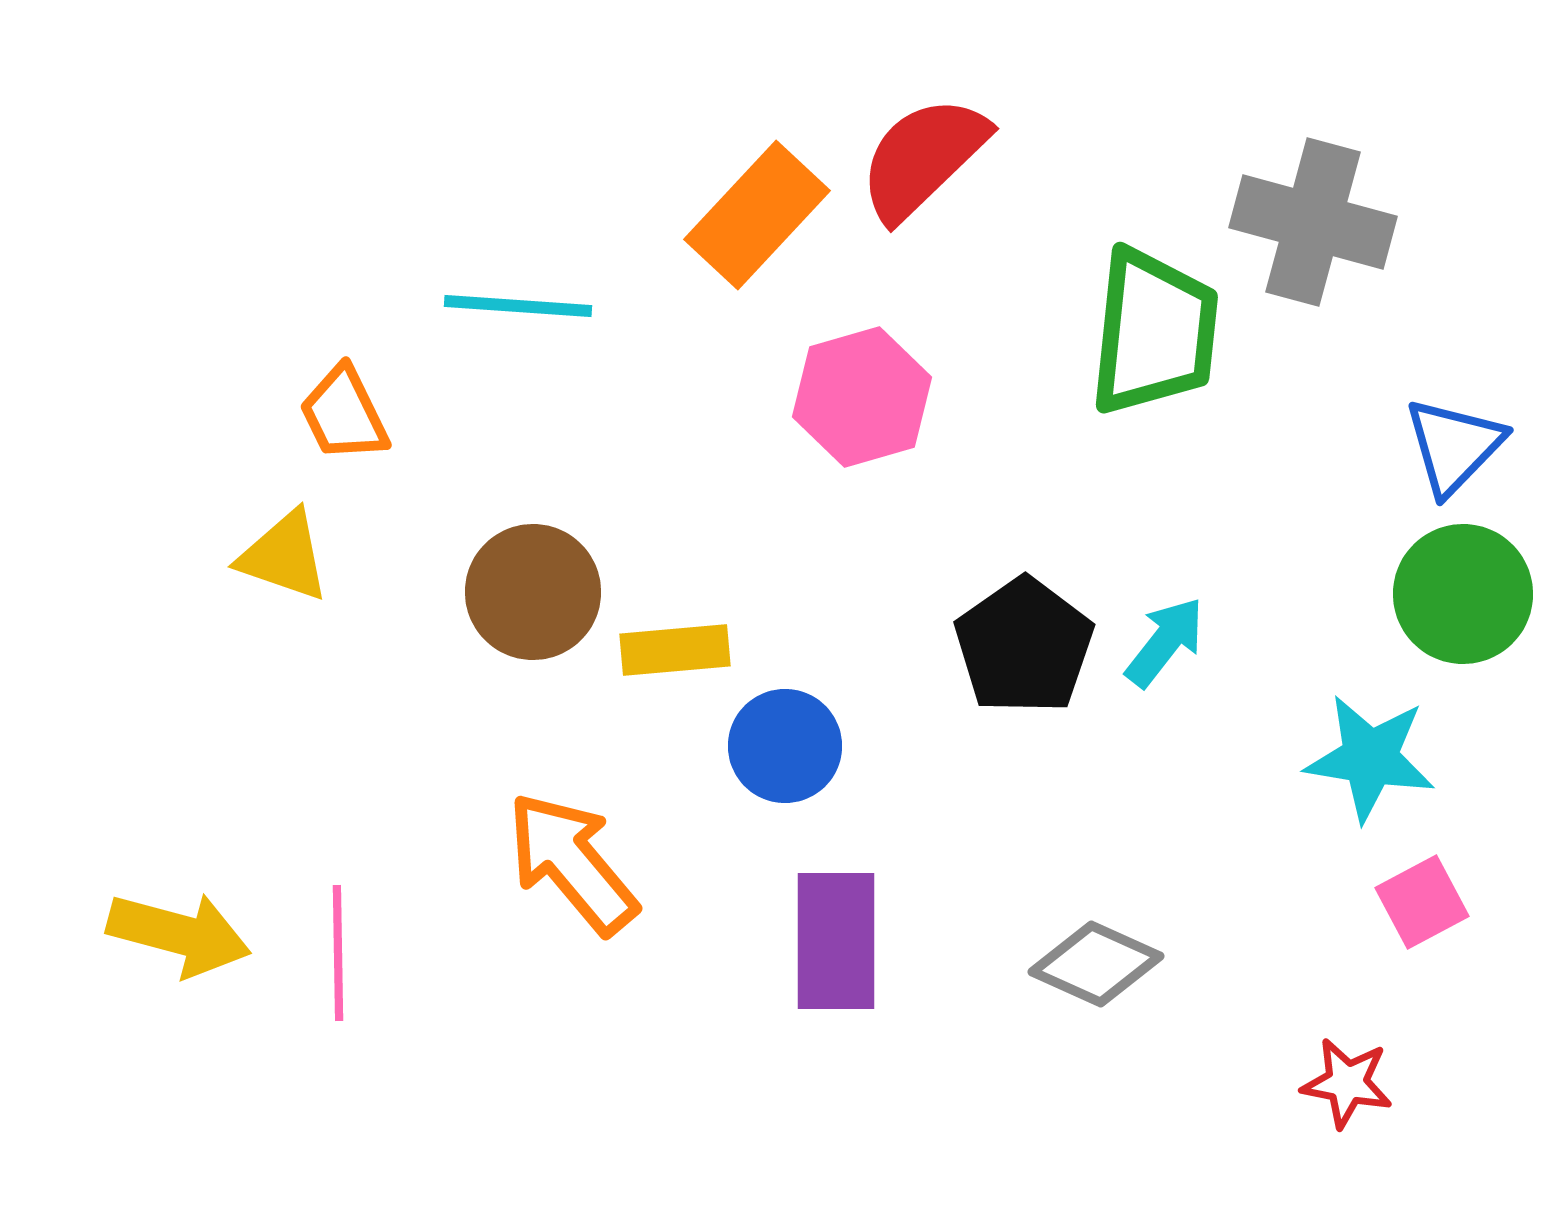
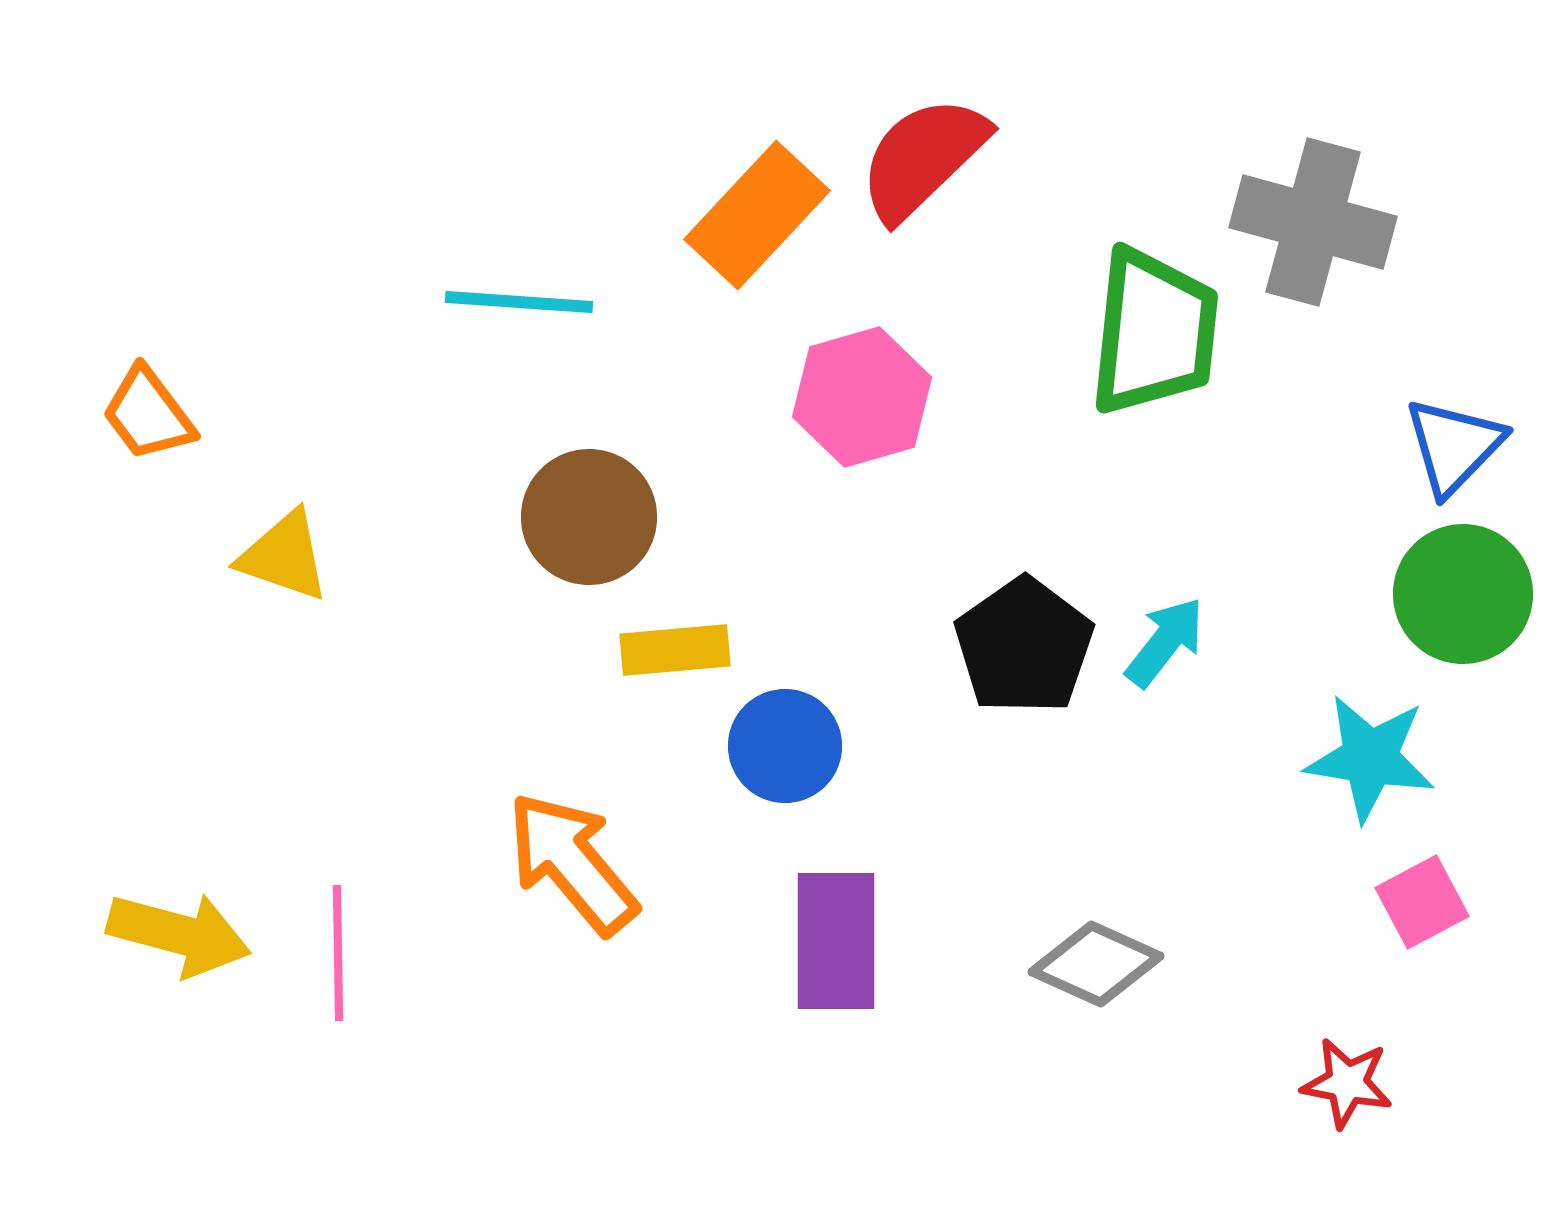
cyan line: moved 1 px right, 4 px up
orange trapezoid: moved 196 px left; rotated 11 degrees counterclockwise
brown circle: moved 56 px right, 75 px up
